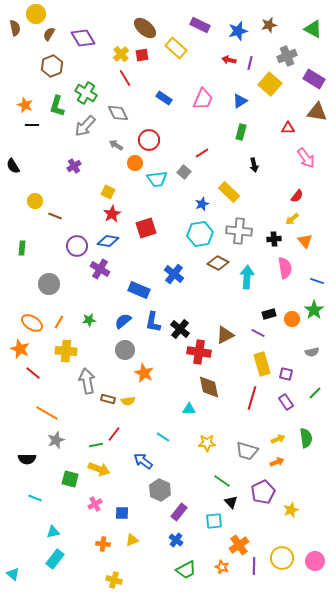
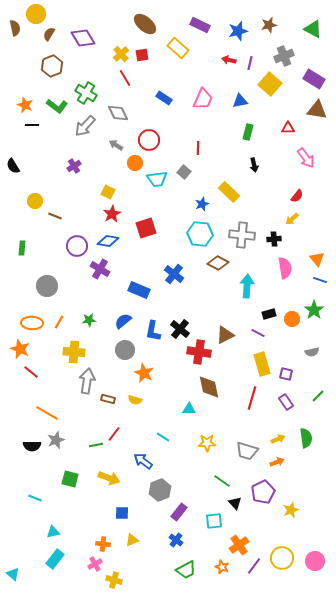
brown ellipse at (145, 28): moved 4 px up
yellow rectangle at (176, 48): moved 2 px right
gray cross at (287, 56): moved 3 px left
blue triangle at (240, 101): rotated 21 degrees clockwise
green L-shape at (57, 106): rotated 70 degrees counterclockwise
brown triangle at (317, 112): moved 2 px up
green rectangle at (241, 132): moved 7 px right
red line at (202, 153): moved 4 px left, 5 px up; rotated 56 degrees counterclockwise
gray cross at (239, 231): moved 3 px right, 4 px down
cyan hexagon at (200, 234): rotated 15 degrees clockwise
orange triangle at (305, 241): moved 12 px right, 18 px down
cyan arrow at (247, 277): moved 9 px down
blue line at (317, 281): moved 3 px right, 1 px up
gray circle at (49, 284): moved 2 px left, 2 px down
blue L-shape at (153, 322): moved 9 px down
orange ellipse at (32, 323): rotated 30 degrees counterclockwise
yellow cross at (66, 351): moved 8 px right, 1 px down
red line at (33, 373): moved 2 px left, 1 px up
gray arrow at (87, 381): rotated 20 degrees clockwise
green line at (315, 393): moved 3 px right, 3 px down
yellow semicircle at (128, 401): moved 7 px right, 1 px up; rotated 24 degrees clockwise
black semicircle at (27, 459): moved 5 px right, 13 px up
yellow arrow at (99, 469): moved 10 px right, 9 px down
gray hexagon at (160, 490): rotated 15 degrees clockwise
black triangle at (231, 502): moved 4 px right, 1 px down
pink cross at (95, 504): moved 60 px down
purple line at (254, 566): rotated 36 degrees clockwise
